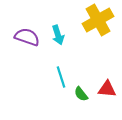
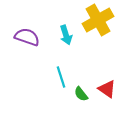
cyan arrow: moved 8 px right
red triangle: rotated 30 degrees clockwise
